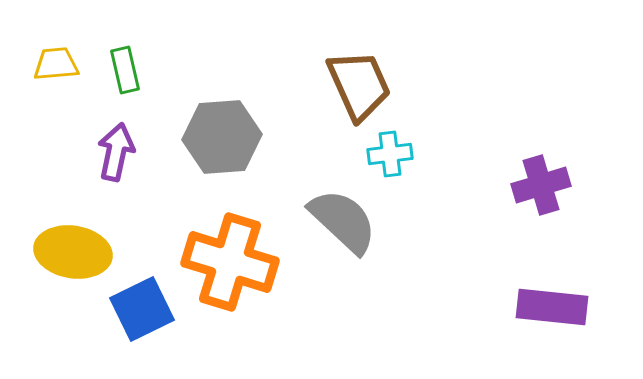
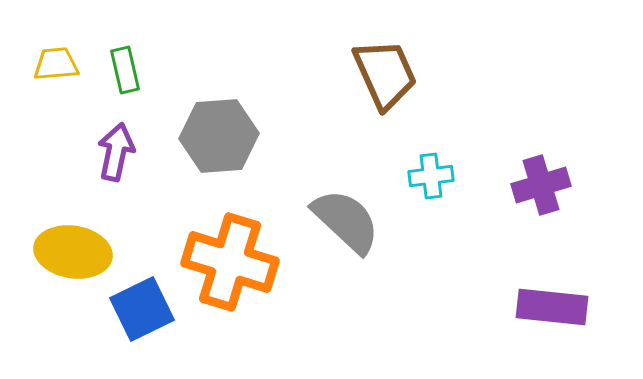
brown trapezoid: moved 26 px right, 11 px up
gray hexagon: moved 3 px left, 1 px up
cyan cross: moved 41 px right, 22 px down
gray semicircle: moved 3 px right
